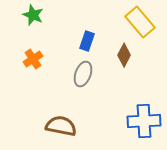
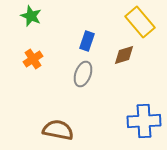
green star: moved 2 px left, 1 px down
brown diamond: rotated 45 degrees clockwise
brown semicircle: moved 3 px left, 4 px down
